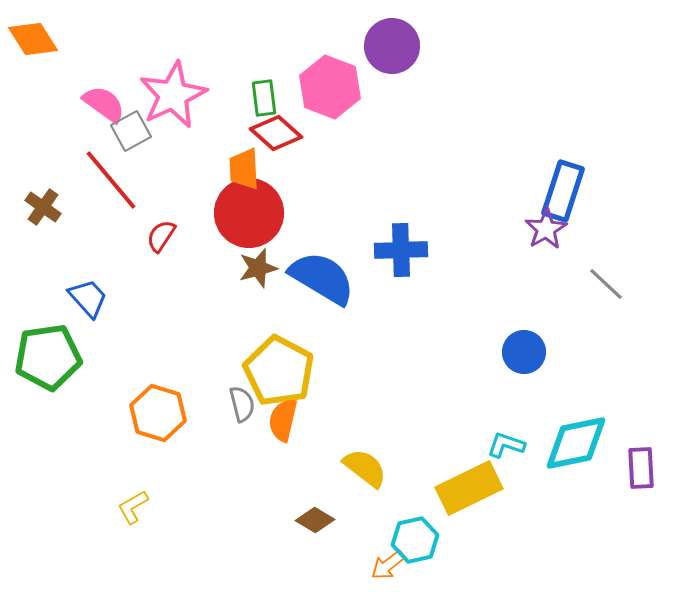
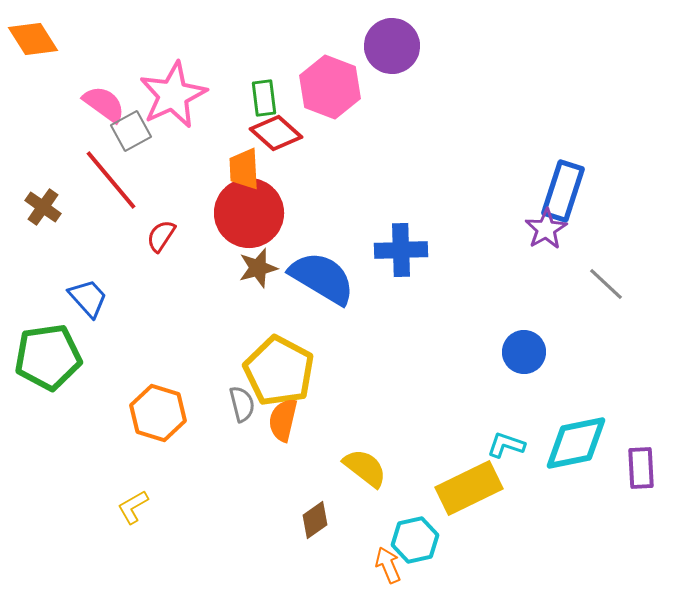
brown diamond: rotated 66 degrees counterclockwise
orange arrow: rotated 105 degrees clockwise
